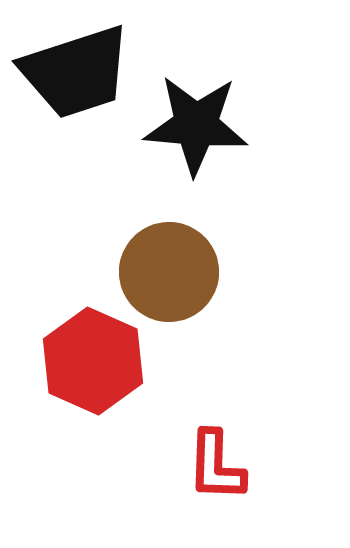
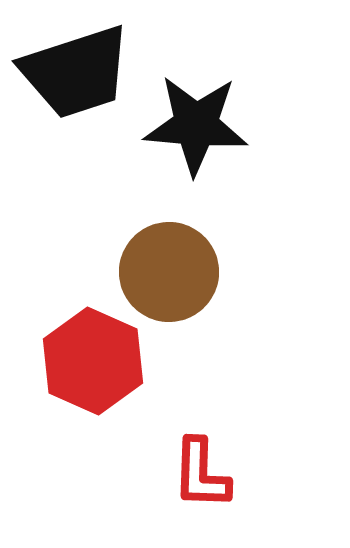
red L-shape: moved 15 px left, 8 px down
